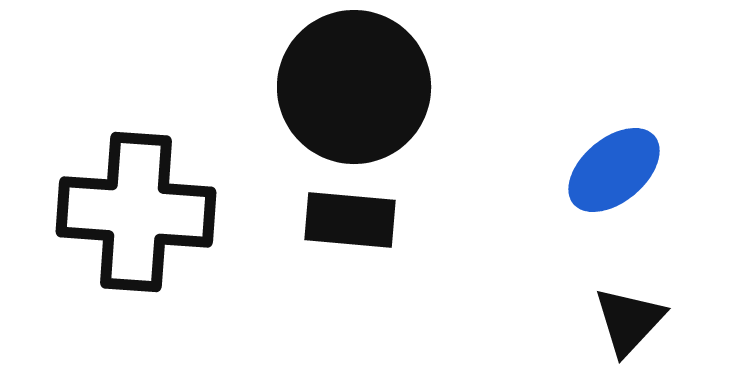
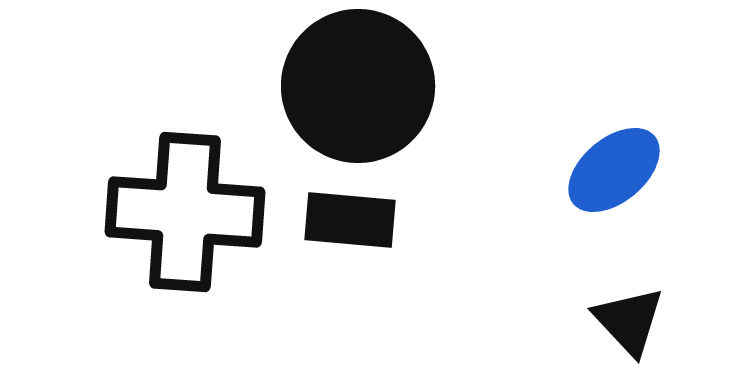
black circle: moved 4 px right, 1 px up
black cross: moved 49 px right
black triangle: rotated 26 degrees counterclockwise
